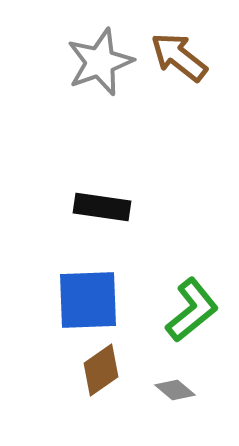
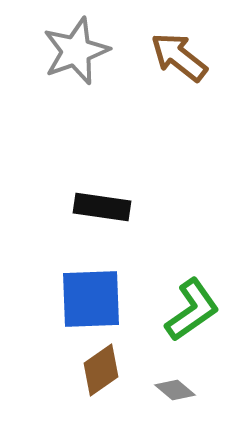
gray star: moved 24 px left, 11 px up
blue square: moved 3 px right, 1 px up
green L-shape: rotated 4 degrees clockwise
